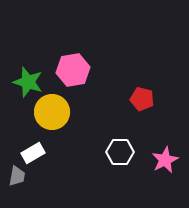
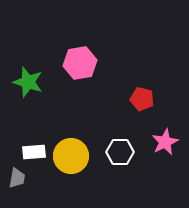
pink hexagon: moved 7 px right, 7 px up
yellow circle: moved 19 px right, 44 px down
white rectangle: moved 1 px right, 1 px up; rotated 25 degrees clockwise
pink star: moved 18 px up
gray trapezoid: moved 2 px down
